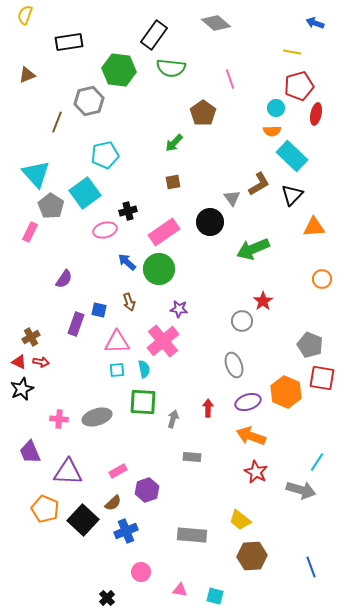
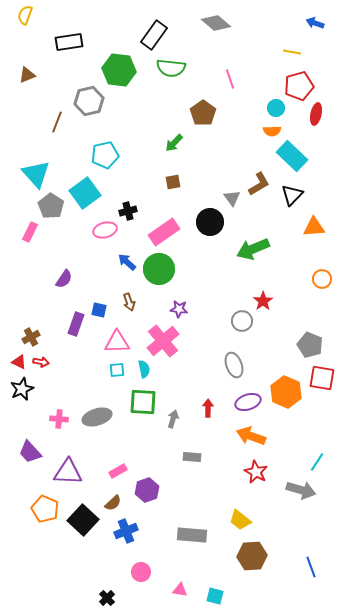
purple trapezoid at (30, 452): rotated 20 degrees counterclockwise
